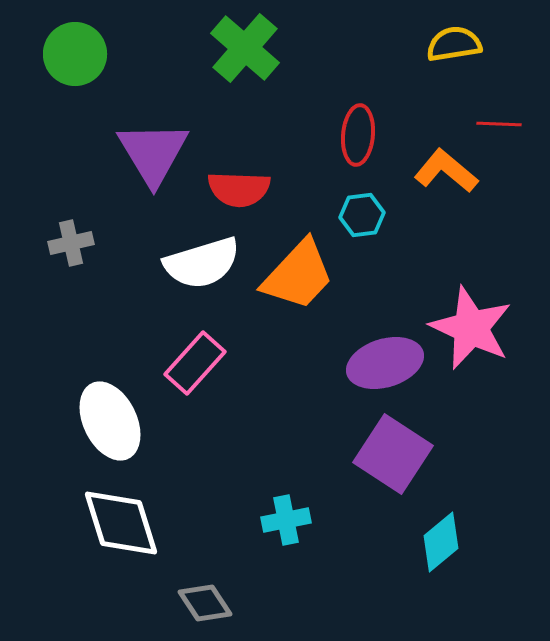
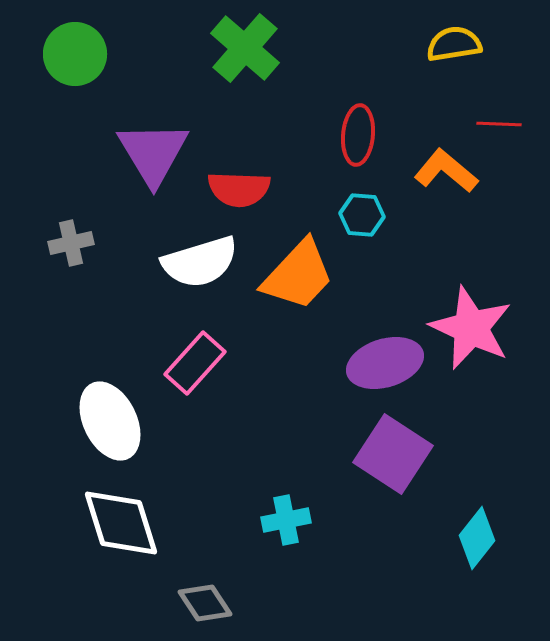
cyan hexagon: rotated 12 degrees clockwise
white semicircle: moved 2 px left, 1 px up
cyan diamond: moved 36 px right, 4 px up; rotated 12 degrees counterclockwise
